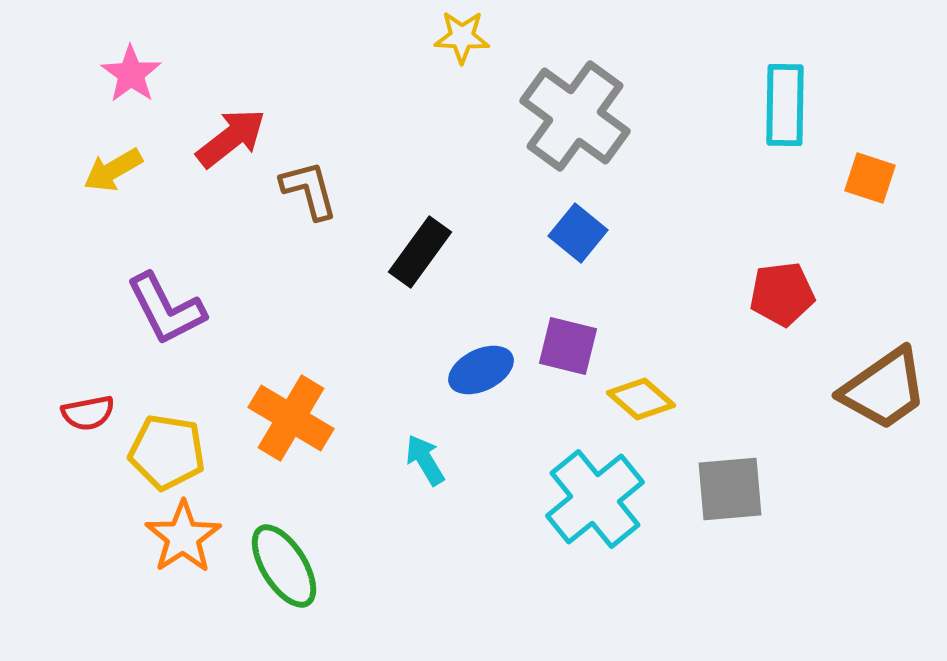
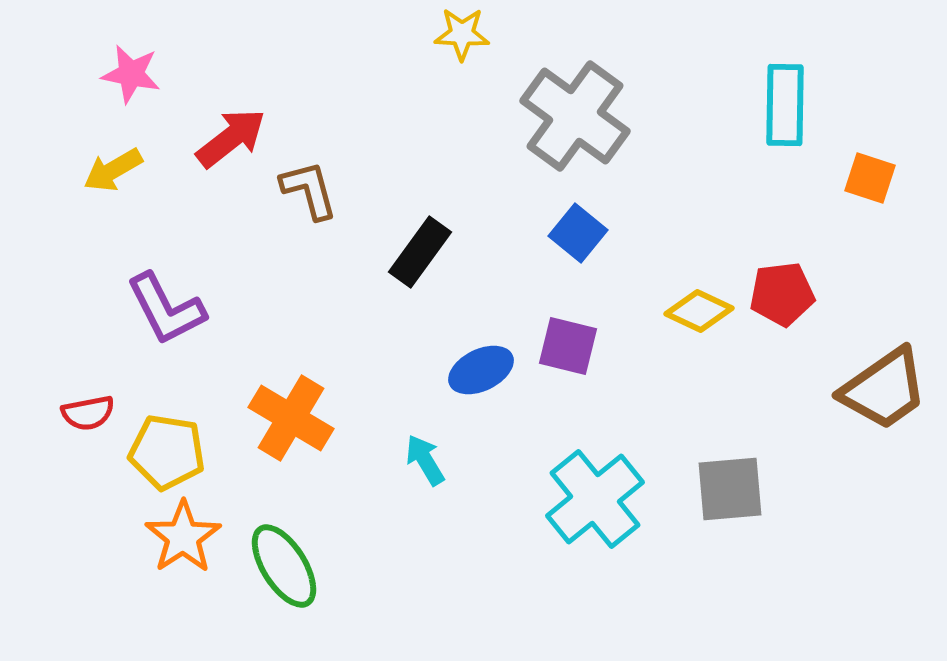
yellow star: moved 3 px up
pink star: rotated 24 degrees counterclockwise
yellow diamond: moved 58 px right, 88 px up; rotated 16 degrees counterclockwise
